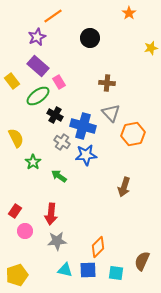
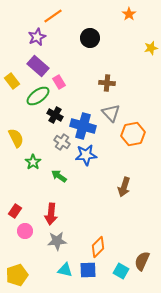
orange star: moved 1 px down
cyan square: moved 5 px right, 2 px up; rotated 21 degrees clockwise
